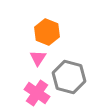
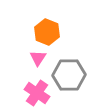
gray hexagon: moved 2 px up; rotated 16 degrees counterclockwise
